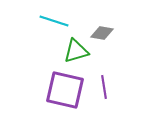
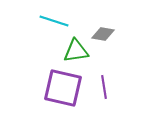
gray diamond: moved 1 px right, 1 px down
green triangle: rotated 8 degrees clockwise
purple square: moved 2 px left, 2 px up
